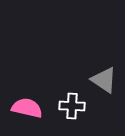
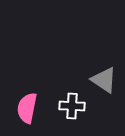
pink semicircle: rotated 92 degrees counterclockwise
